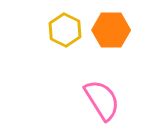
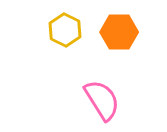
orange hexagon: moved 8 px right, 2 px down
